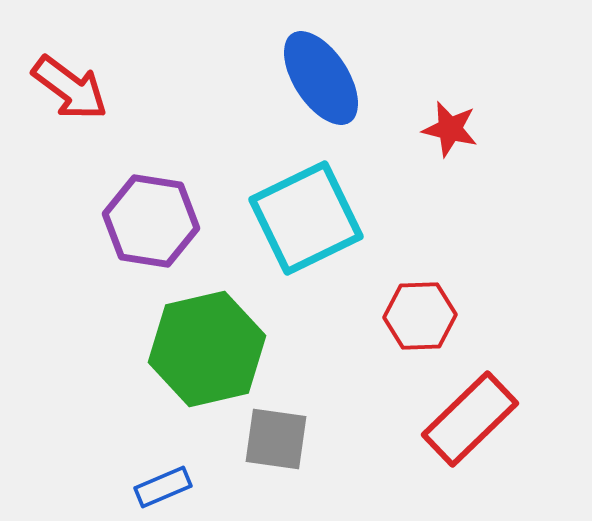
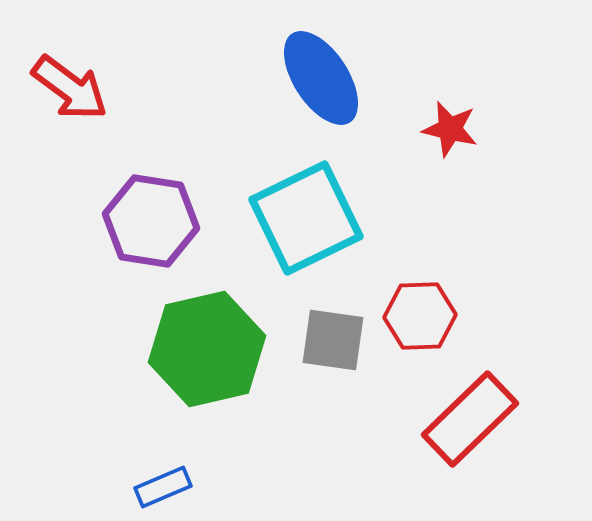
gray square: moved 57 px right, 99 px up
